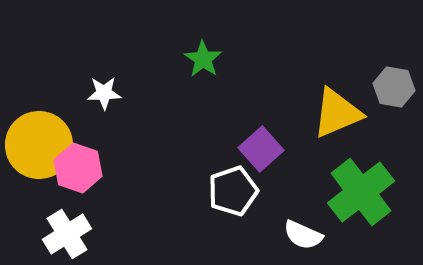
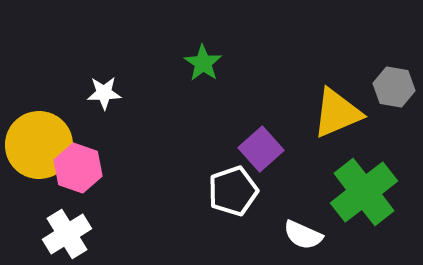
green star: moved 4 px down
green cross: moved 3 px right
